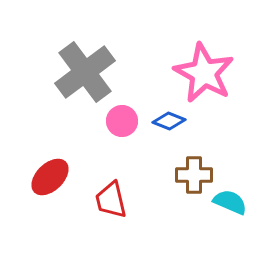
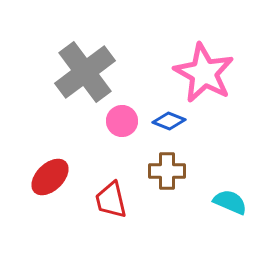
brown cross: moved 27 px left, 4 px up
